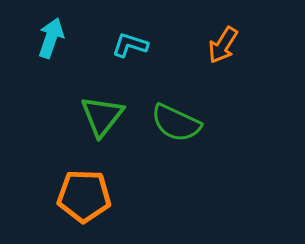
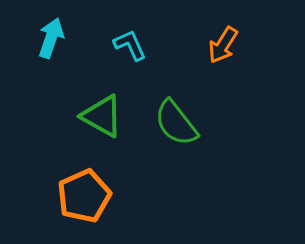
cyan L-shape: rotated 48 degrees clockwise
green triangle: rotated 39 degrees counterclockwise
green semicircle: rotated 27 degrees clockwise
orange pentagon: rotated 26 degrees counterclockwise
